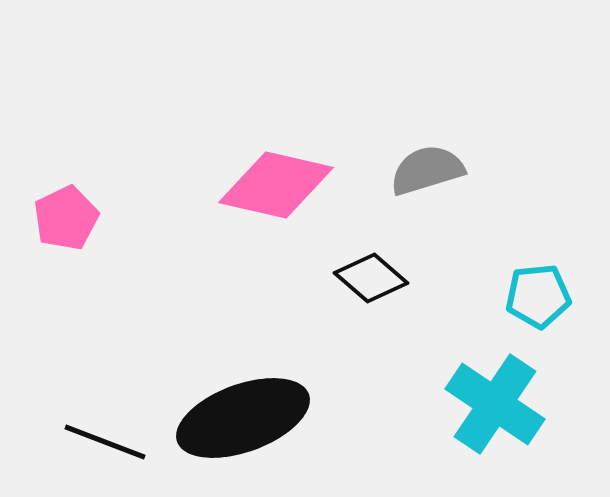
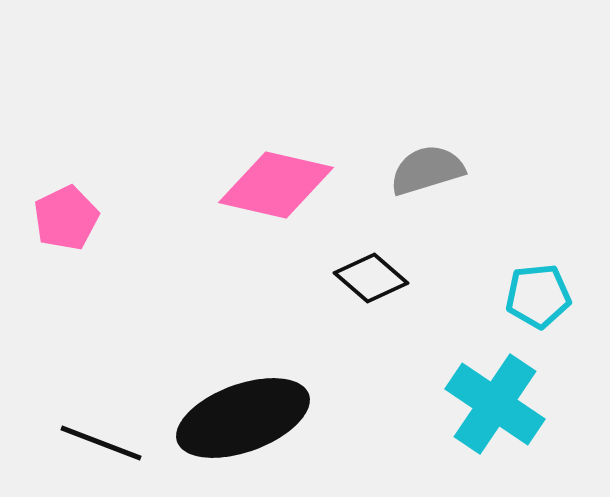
black line: moved 4 px left, 1 px down
